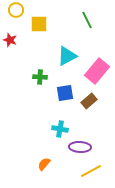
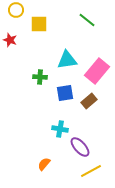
green line: rotated 24 degrees counterclockwise
cyan triangle: moved 4 px down; rotated 20 degrees clockwise
purple ellipse: rotated 45 degrees clockwise
